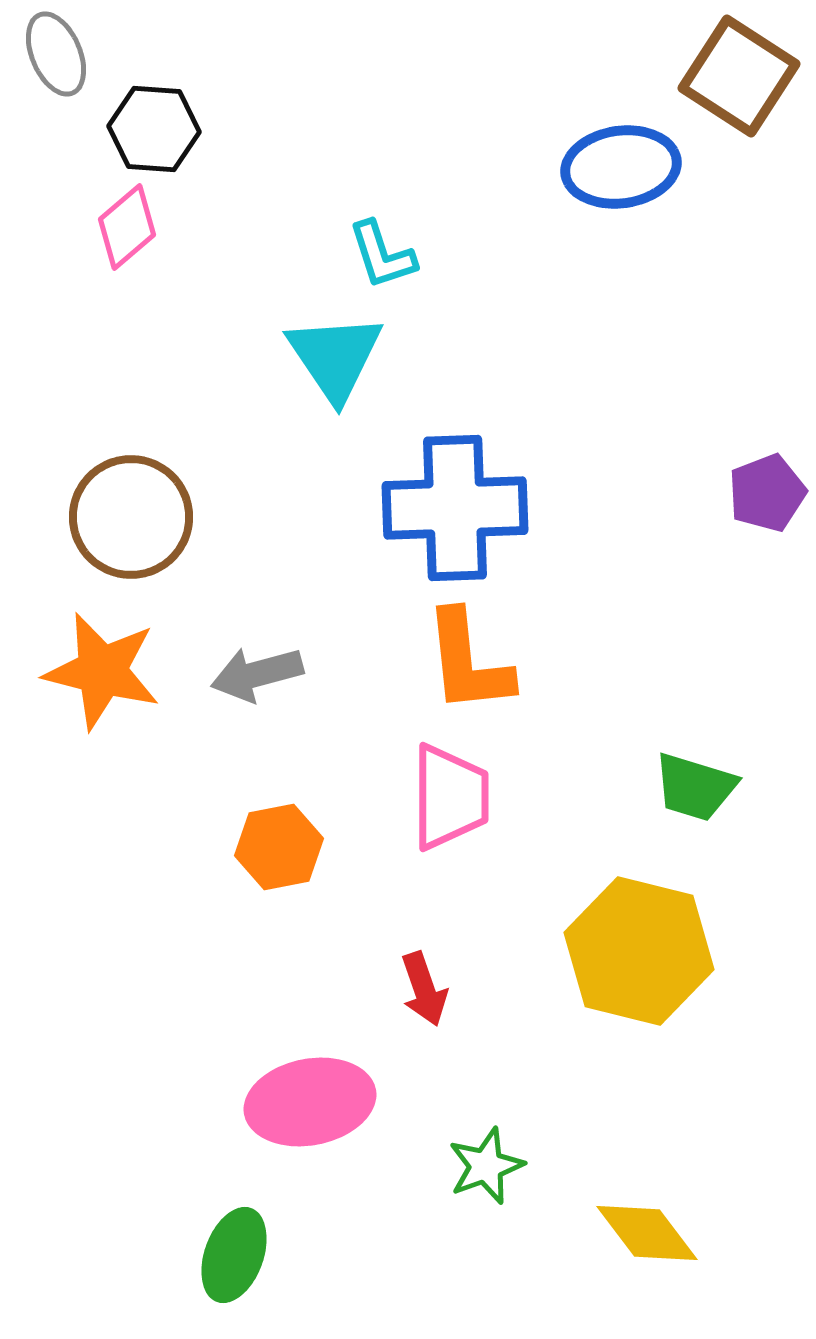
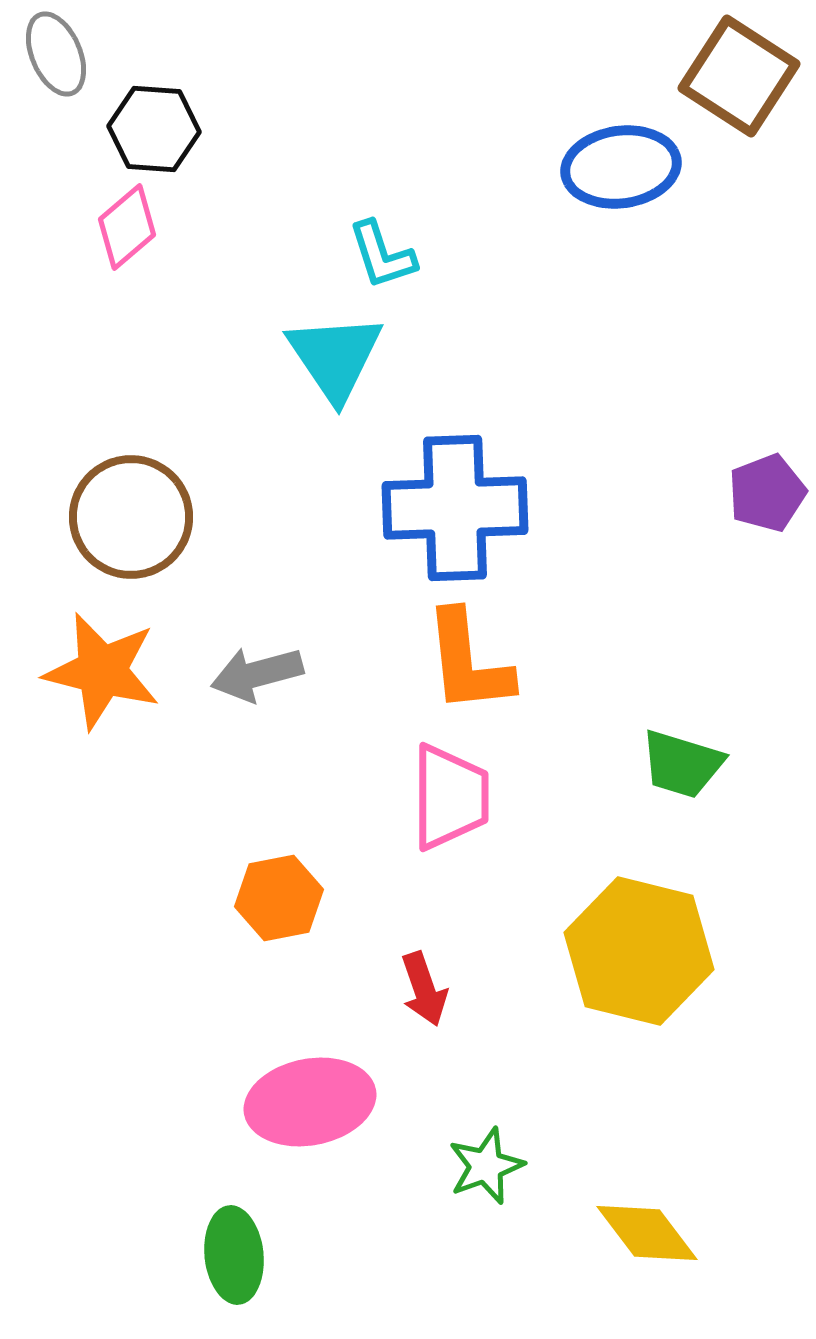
green trapezoid: moved 13 px left, 23 px up
orange hexagon: moved 51 px down
green ellipse: rotated 26 degrees counterclockwise
